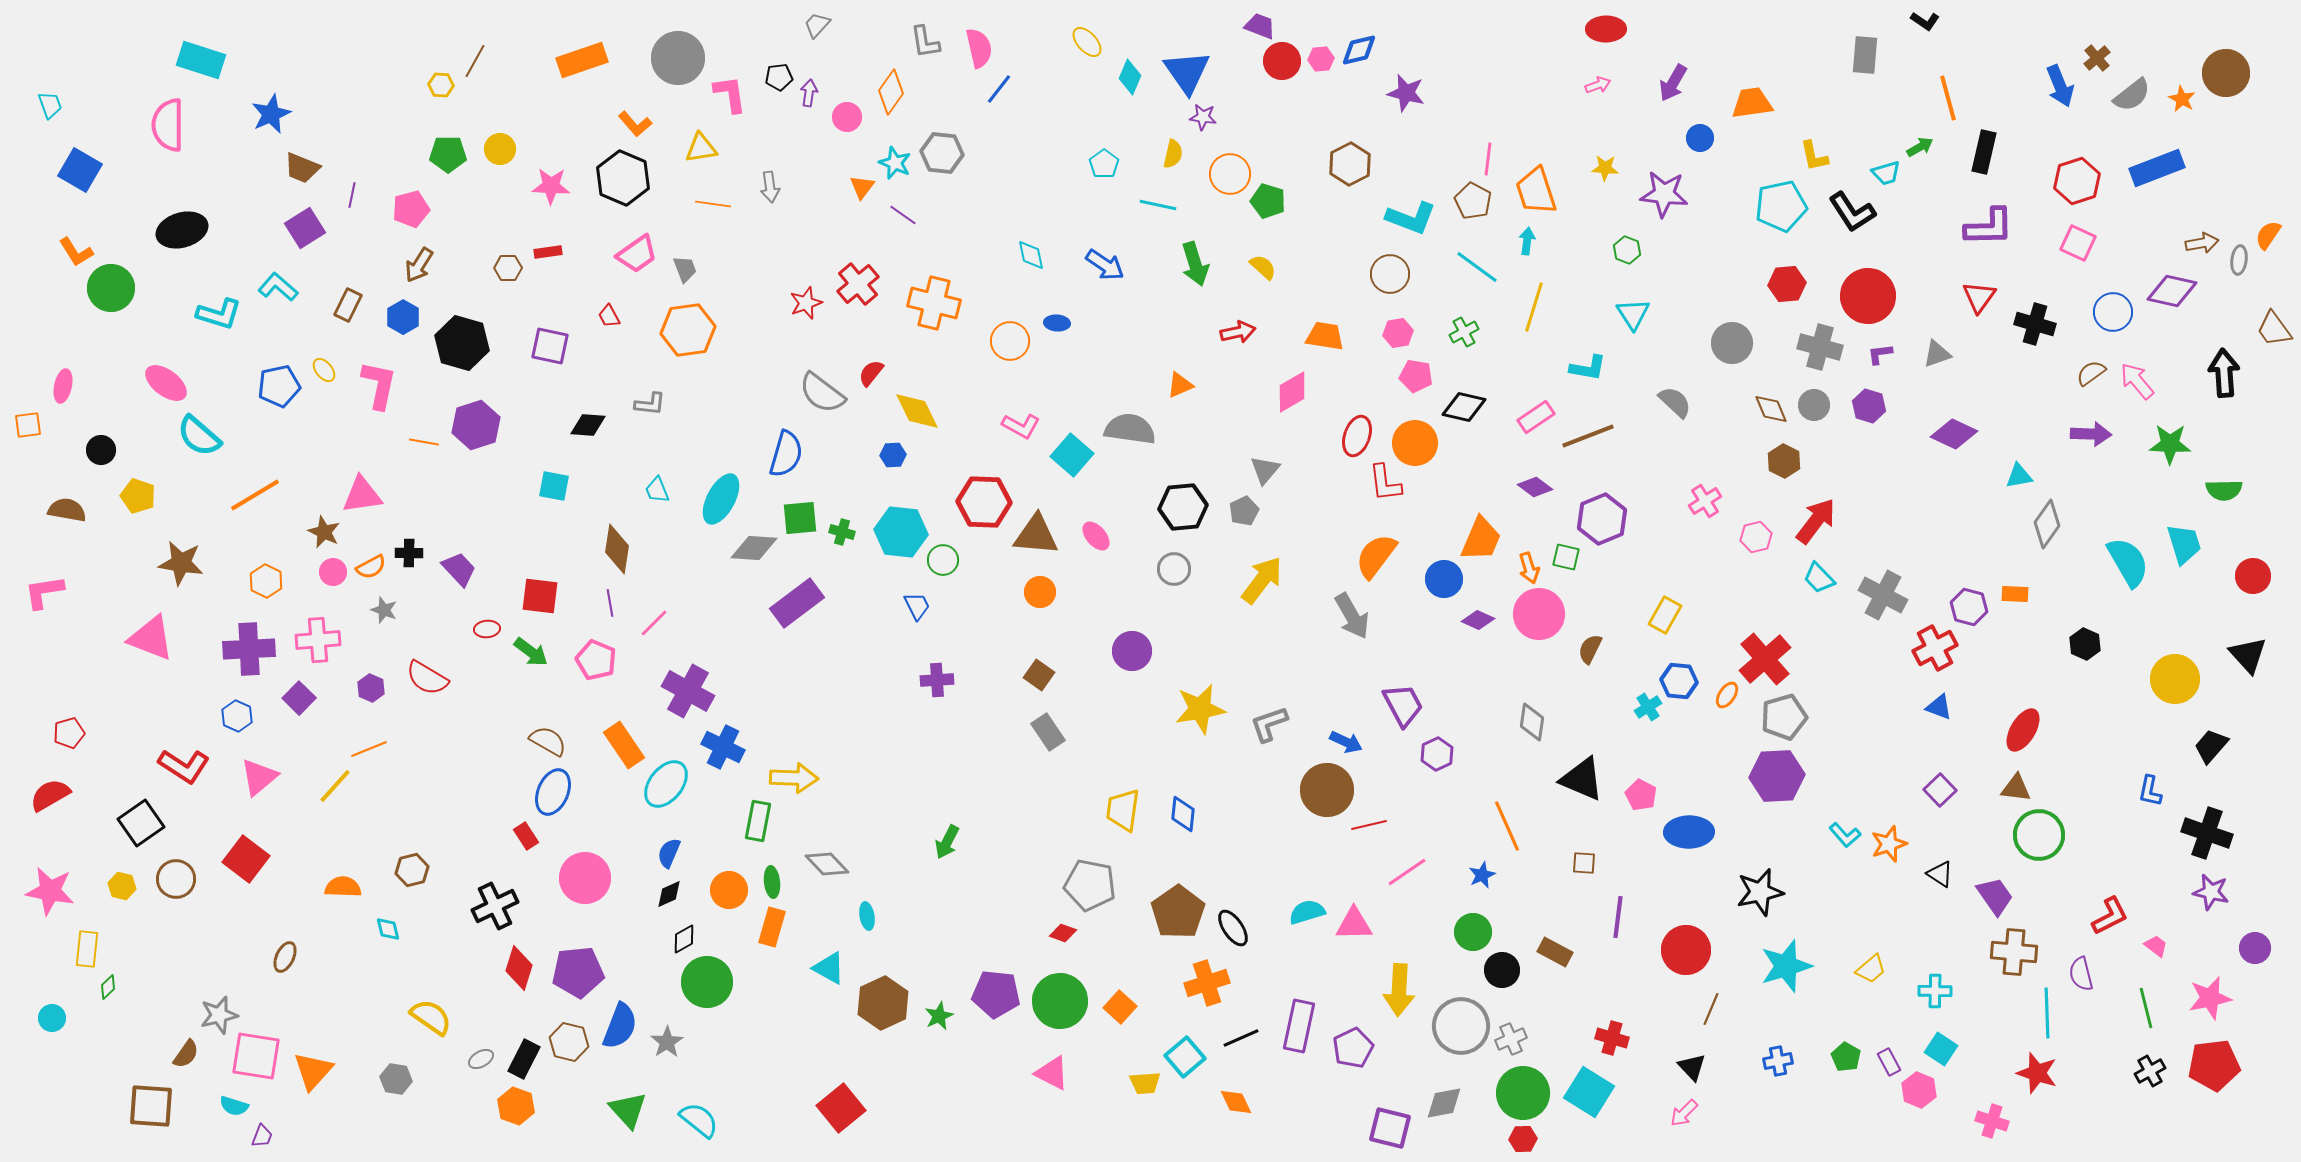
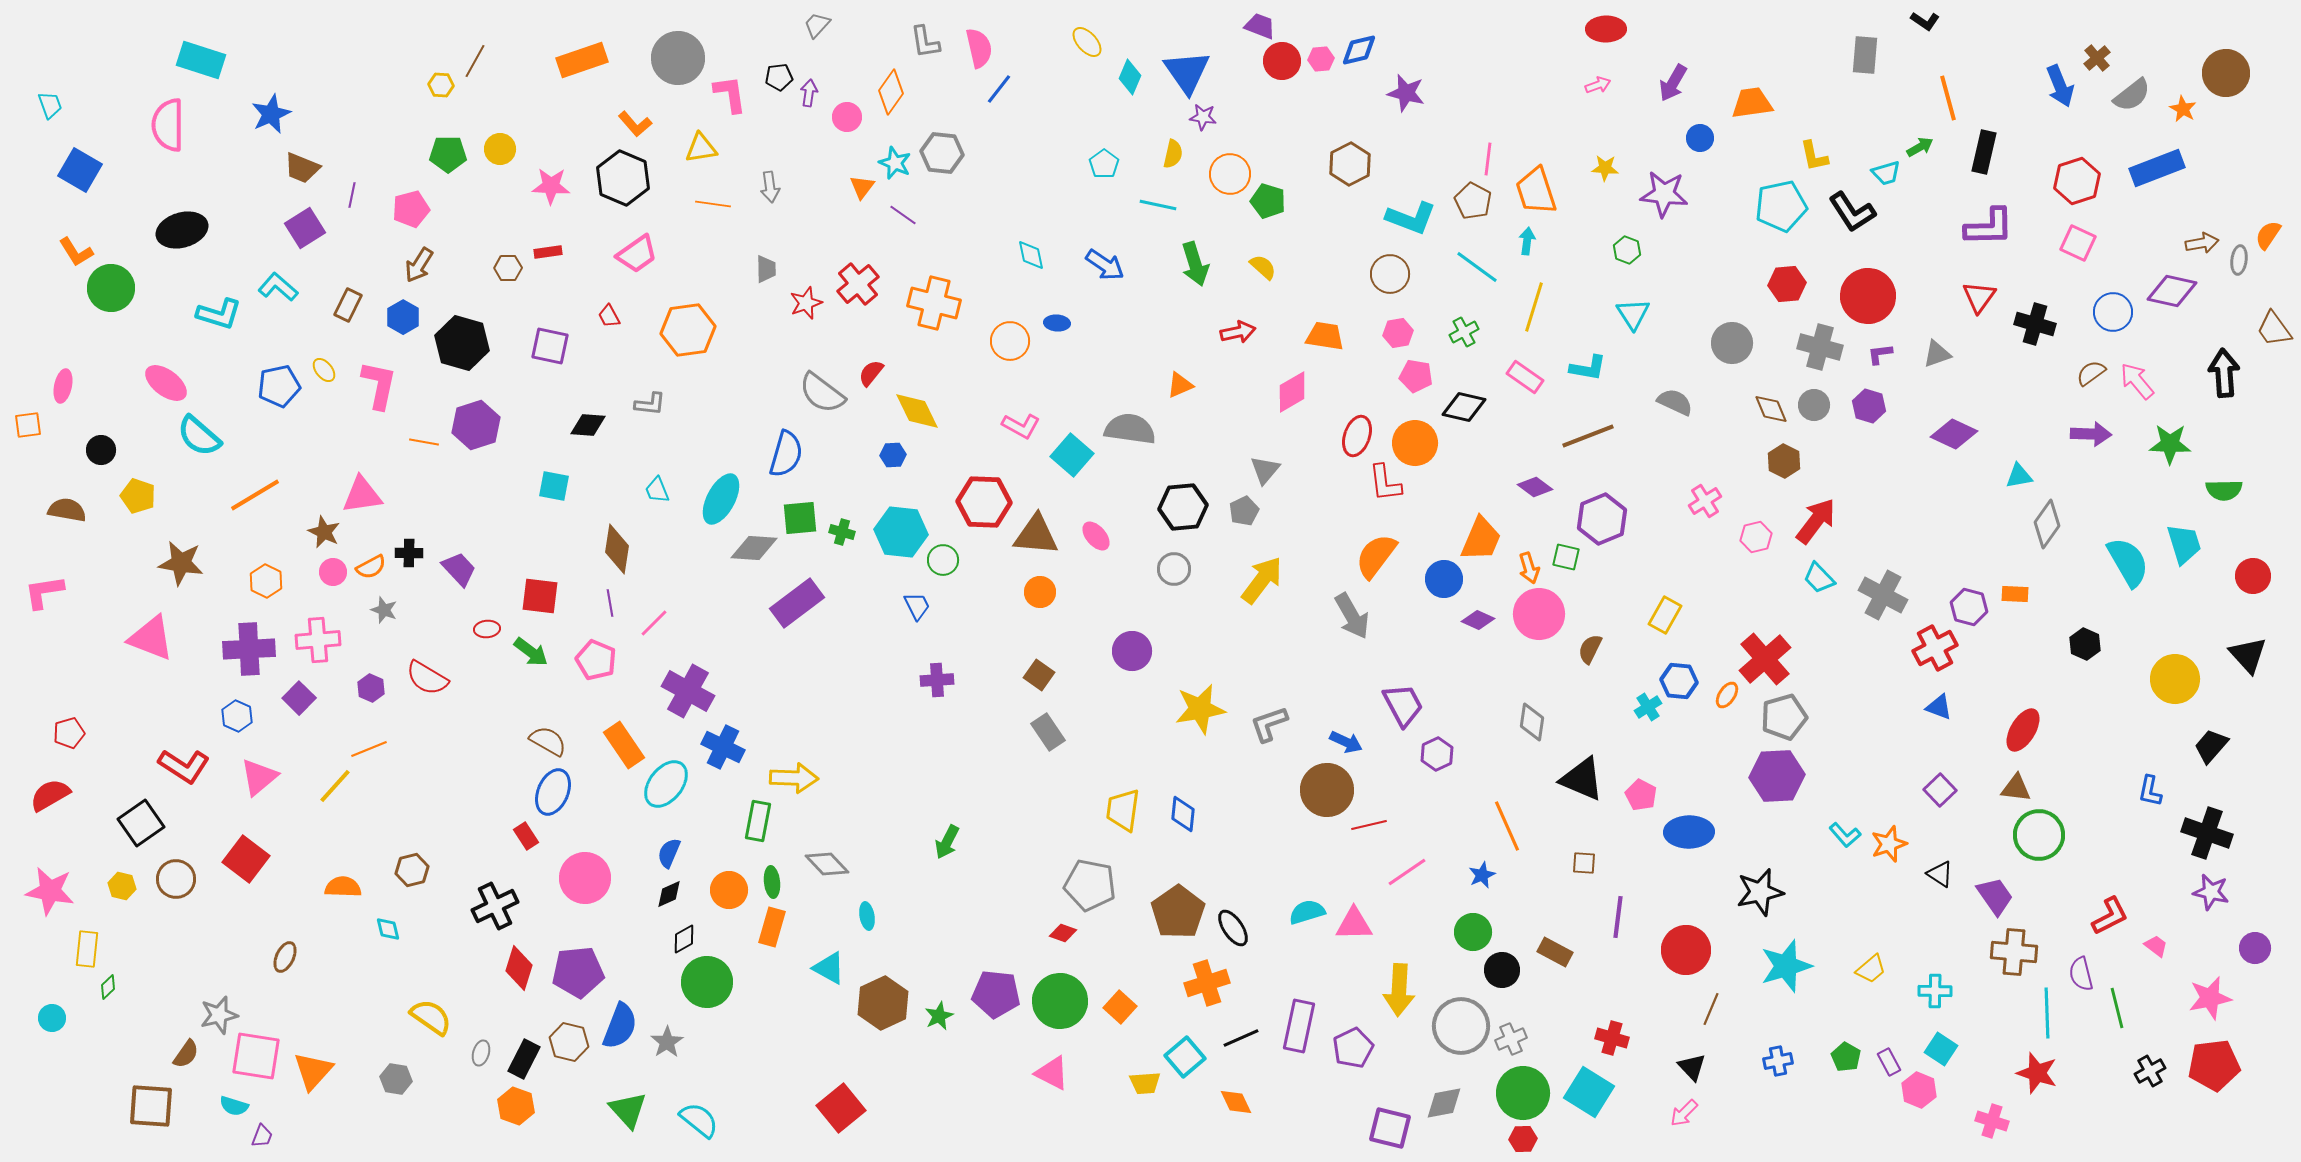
orange star at (2182, 99): moved 1 px right, 10 px down
gray trapezoid at (685, 269): moved 81 px right; rotated 20 degrees clockwise
gray semicircle at (1675, 402): rotated 18 degrees counterclockwise
pink rectangle at (1536, 417): moved 11 px left, 40 px up; rotated 69 degrees clockwise
green line at (2146, 1008): moved 29 px left
gray ellipse at (481, 1059): moved 6 px up; rotated 45 degrees counterclockwise
